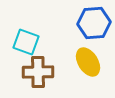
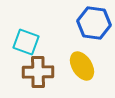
blue hexagon: rotated 12 degrees clockwise
yellow ellipse: moved 6 px left, 4 px down
